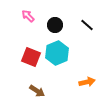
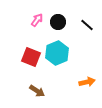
pink arrow: moved 9 px right, 4 px down; rotated 80 degrees clockwise
black circle: moved 3 px right, 3 px up
